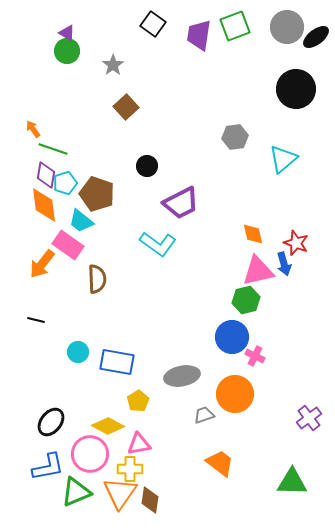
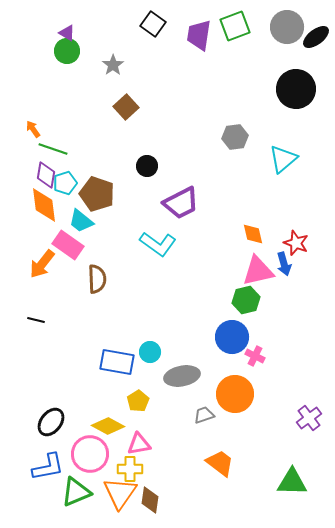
cyan circle at (78, 352): moved 72 px right
